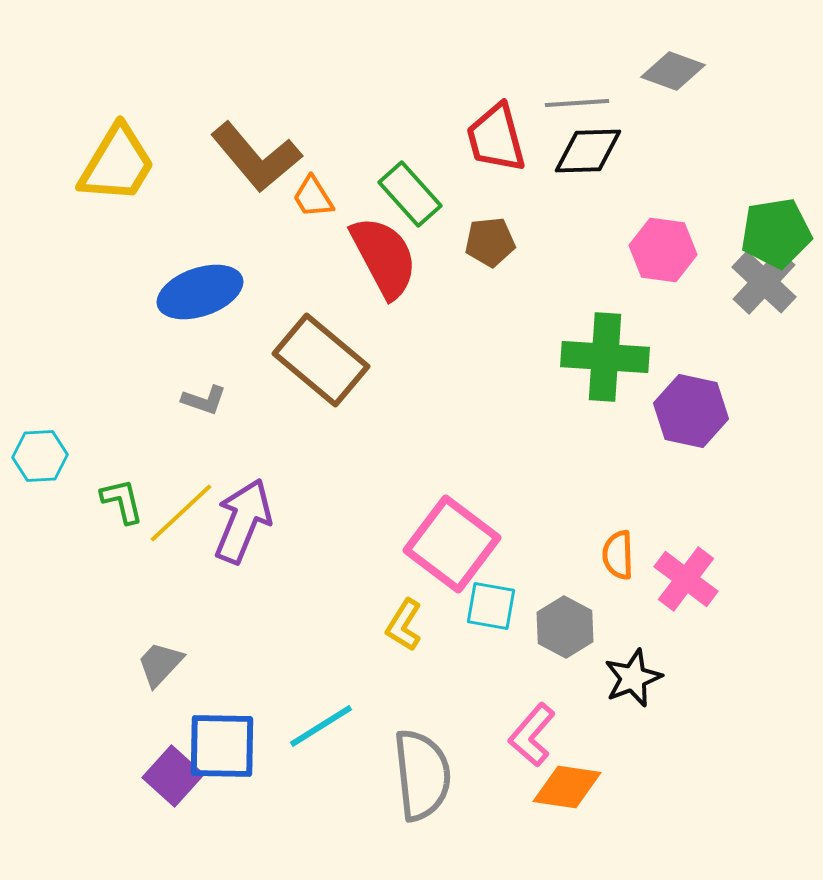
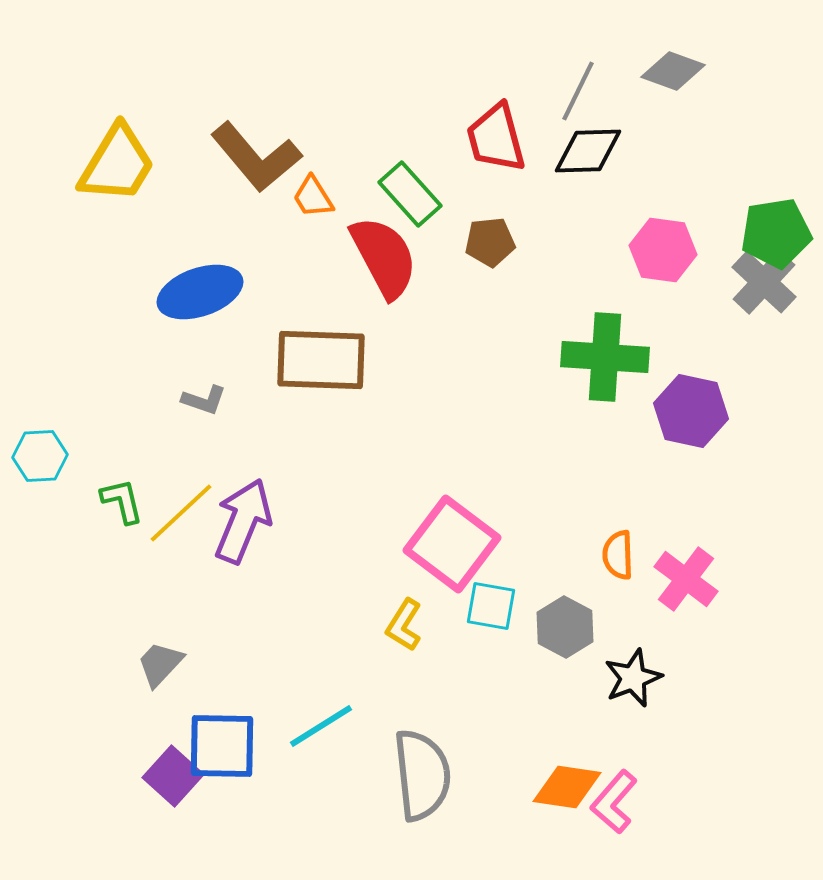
gray line: moved 1 px right, 12 px up; rotated 60 degrees counterclockwise
brown rectangle: rotated 38 degrees counterclockwise
pink L-shape: moved 82 px right, 67 px down
